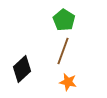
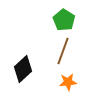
black diamond: moved 1 px right
orange star: rotated 18 degrees counterclockwise
